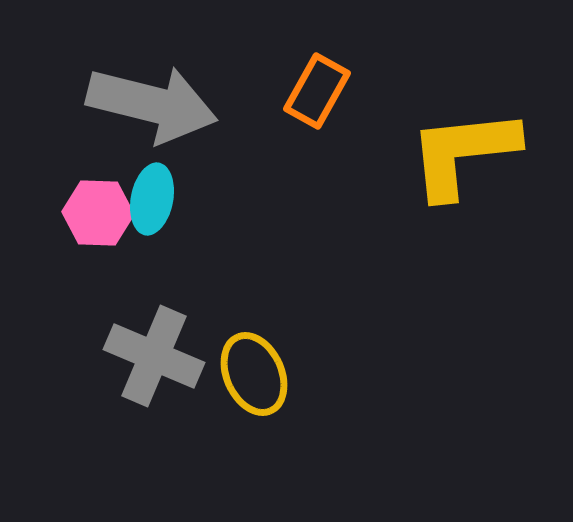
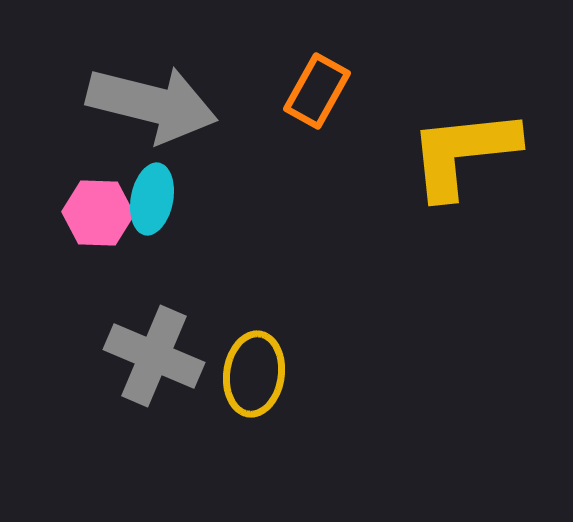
yellow ellipse: rotated 32 degrees clockwise
